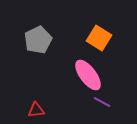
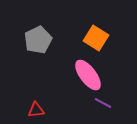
orange square: moved 3 px left
purple line: moved 1 px right, 1 px down
